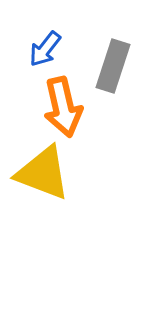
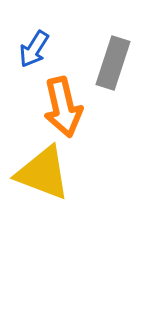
blue arrow: moved 11 px left; rotated 6 degrees counterclockwise
gray rectangle: moved 3 px up
